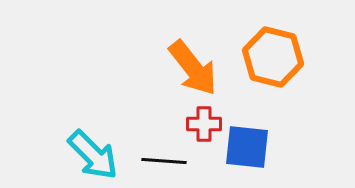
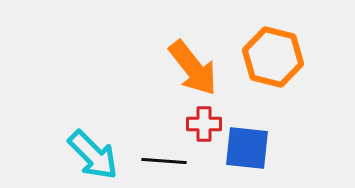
blue square: moved 1 px down
